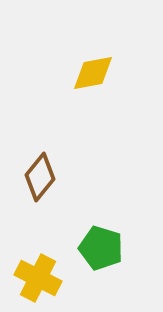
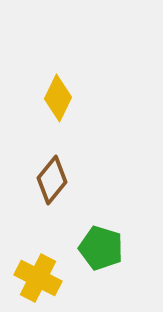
yellow diamond: moved 35 px left, 25 px down; rotated 54 degrees counterclockwise
brown diamond: moved 12 px right, 3 px down
